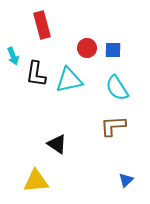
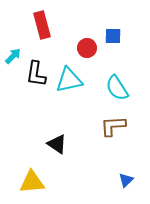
blue square: moved 14 px up
cyan arrow: rotated 114 degrees counterclockwise
yellow triangle: moved 4 px left, 1 px down
